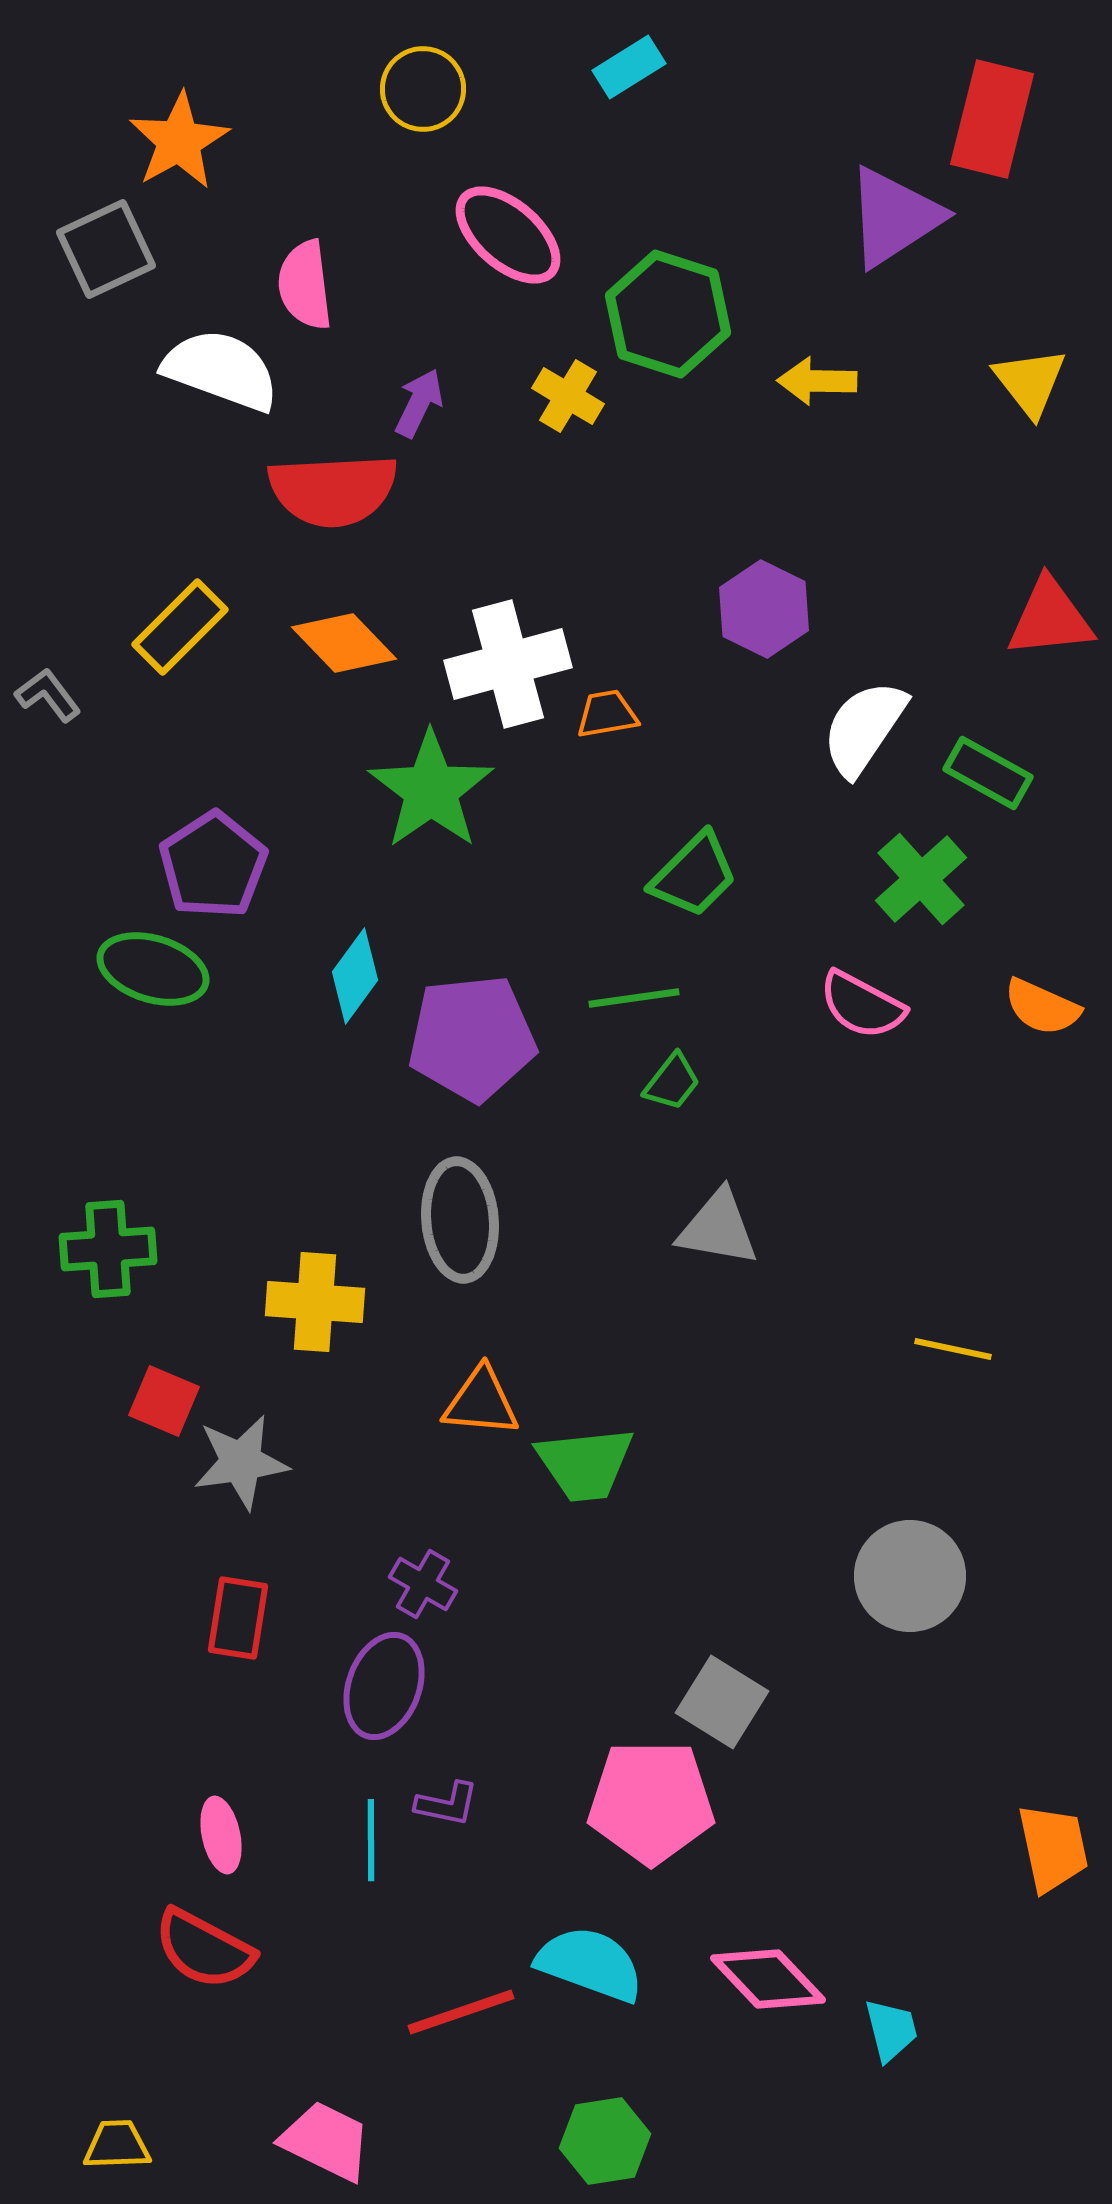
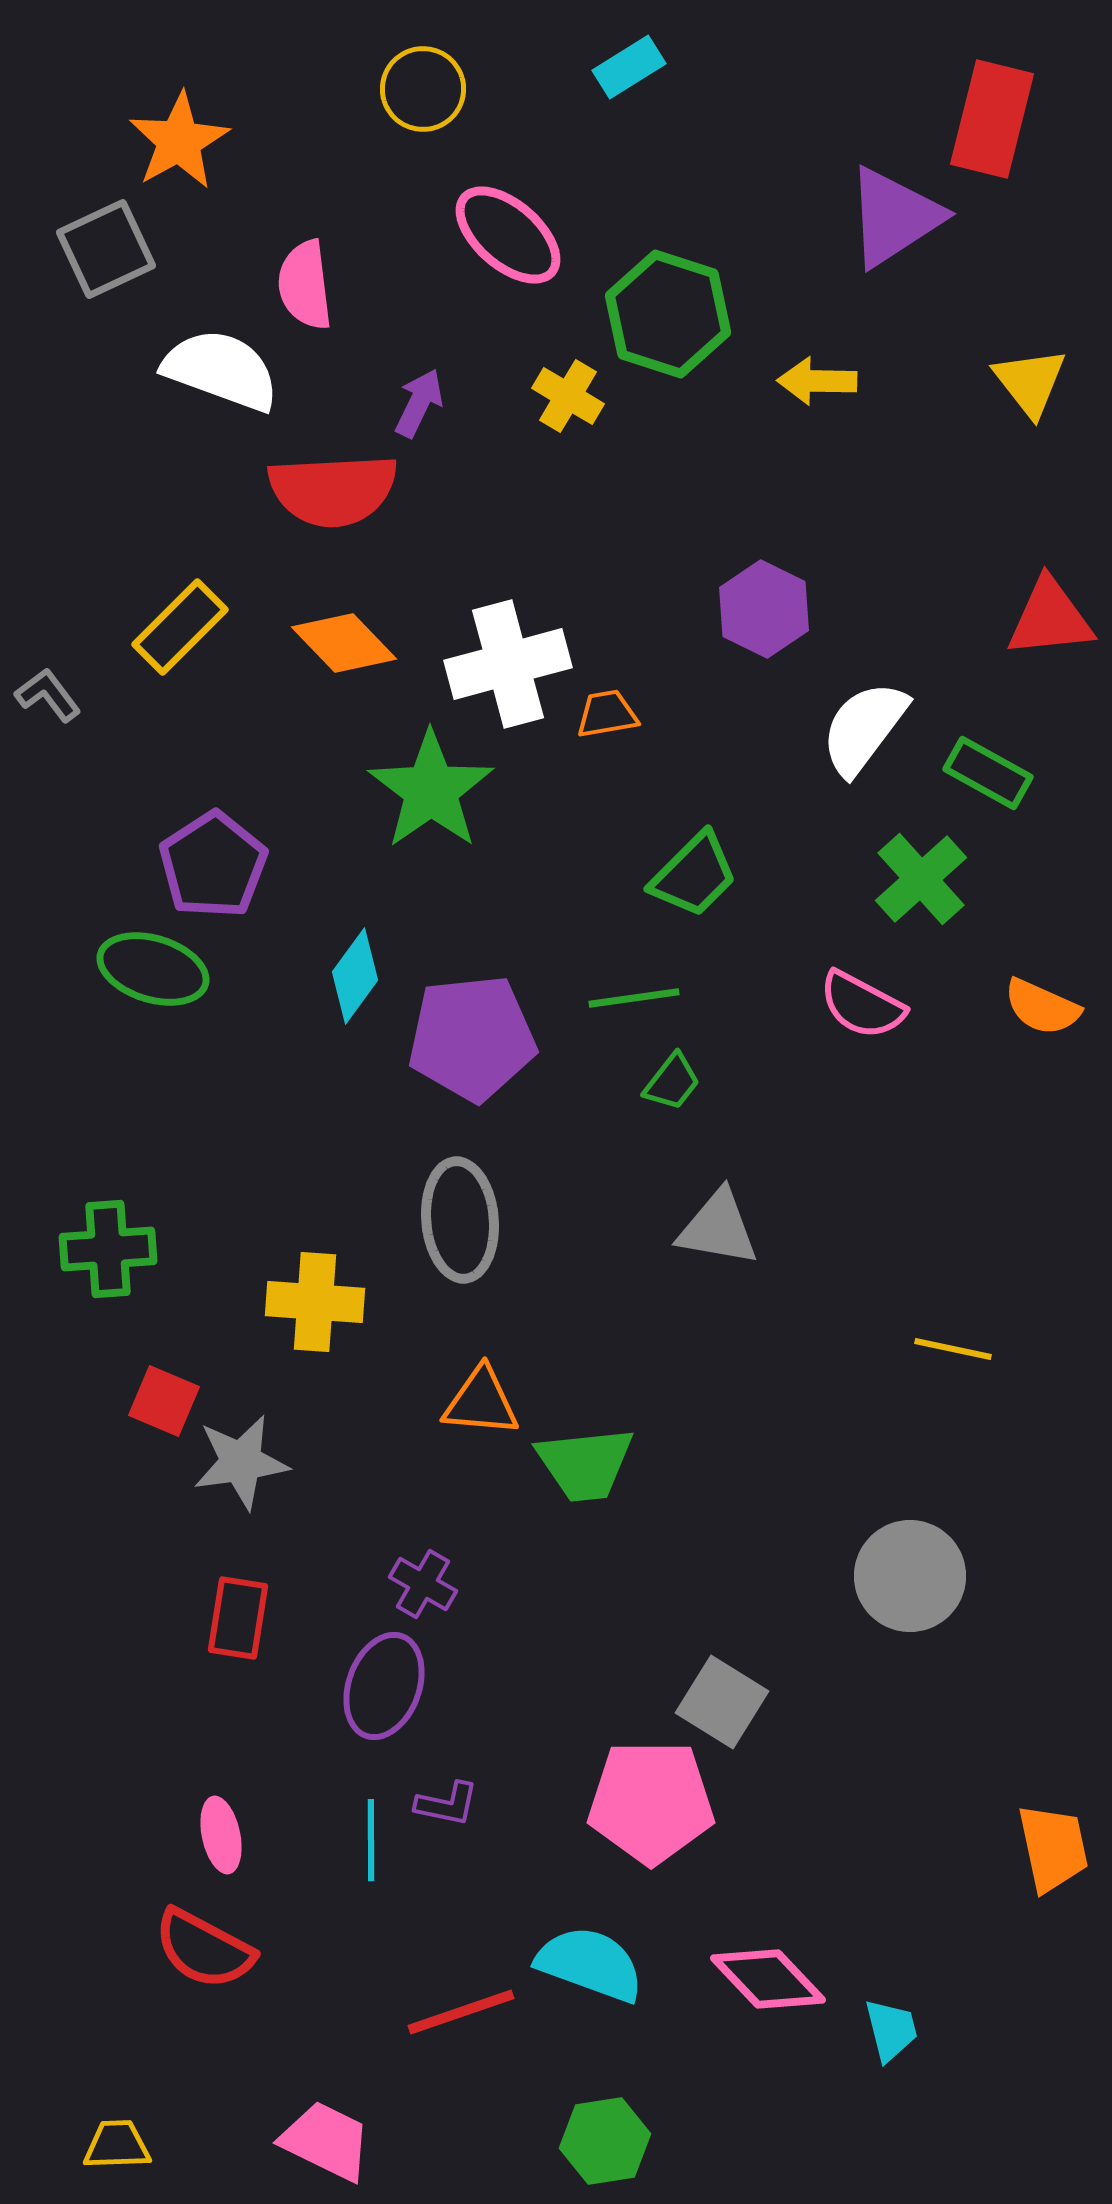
white semicircle at (864, 728): rotated 3 degrees clockwise
